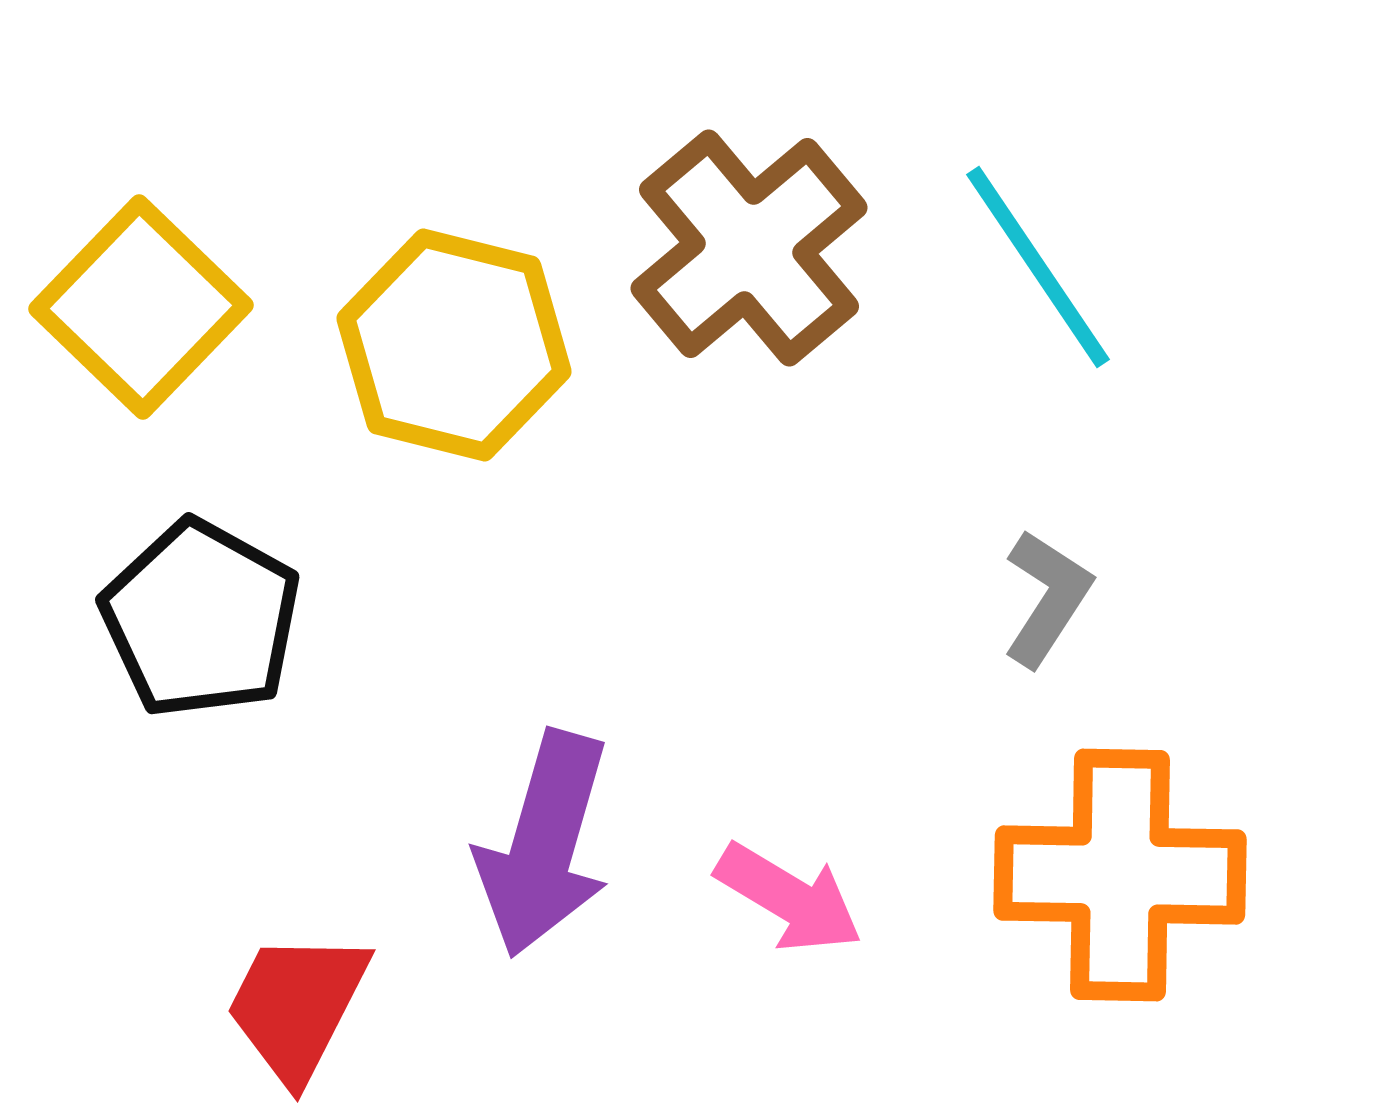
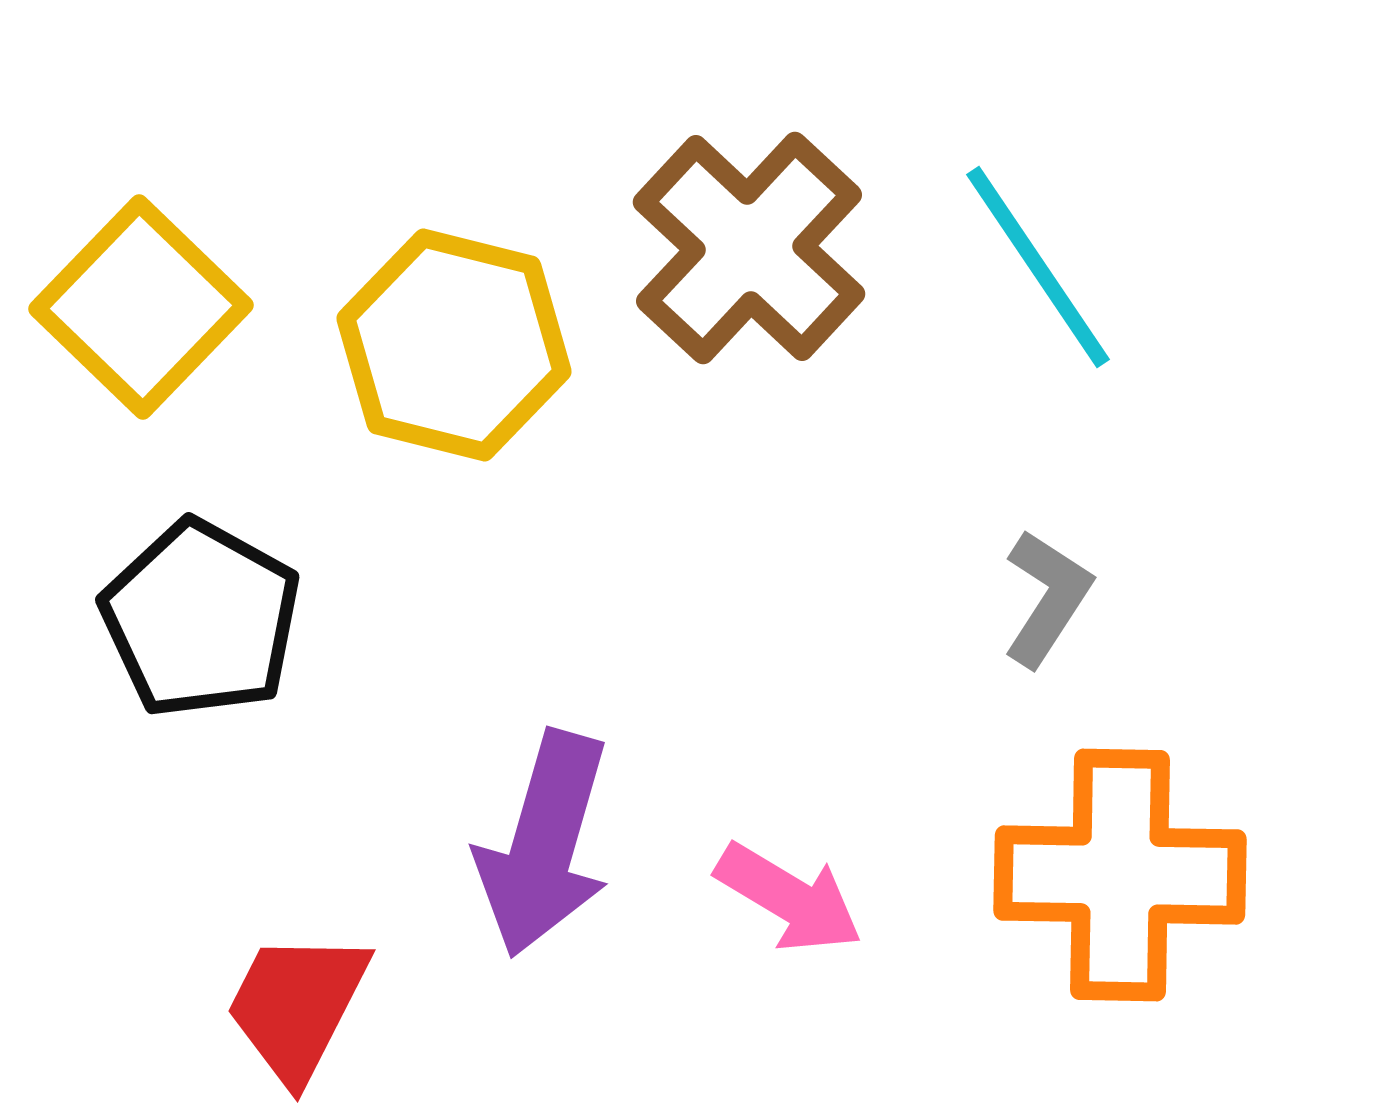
brown cross: rotated 7 degrees counterclockwise
